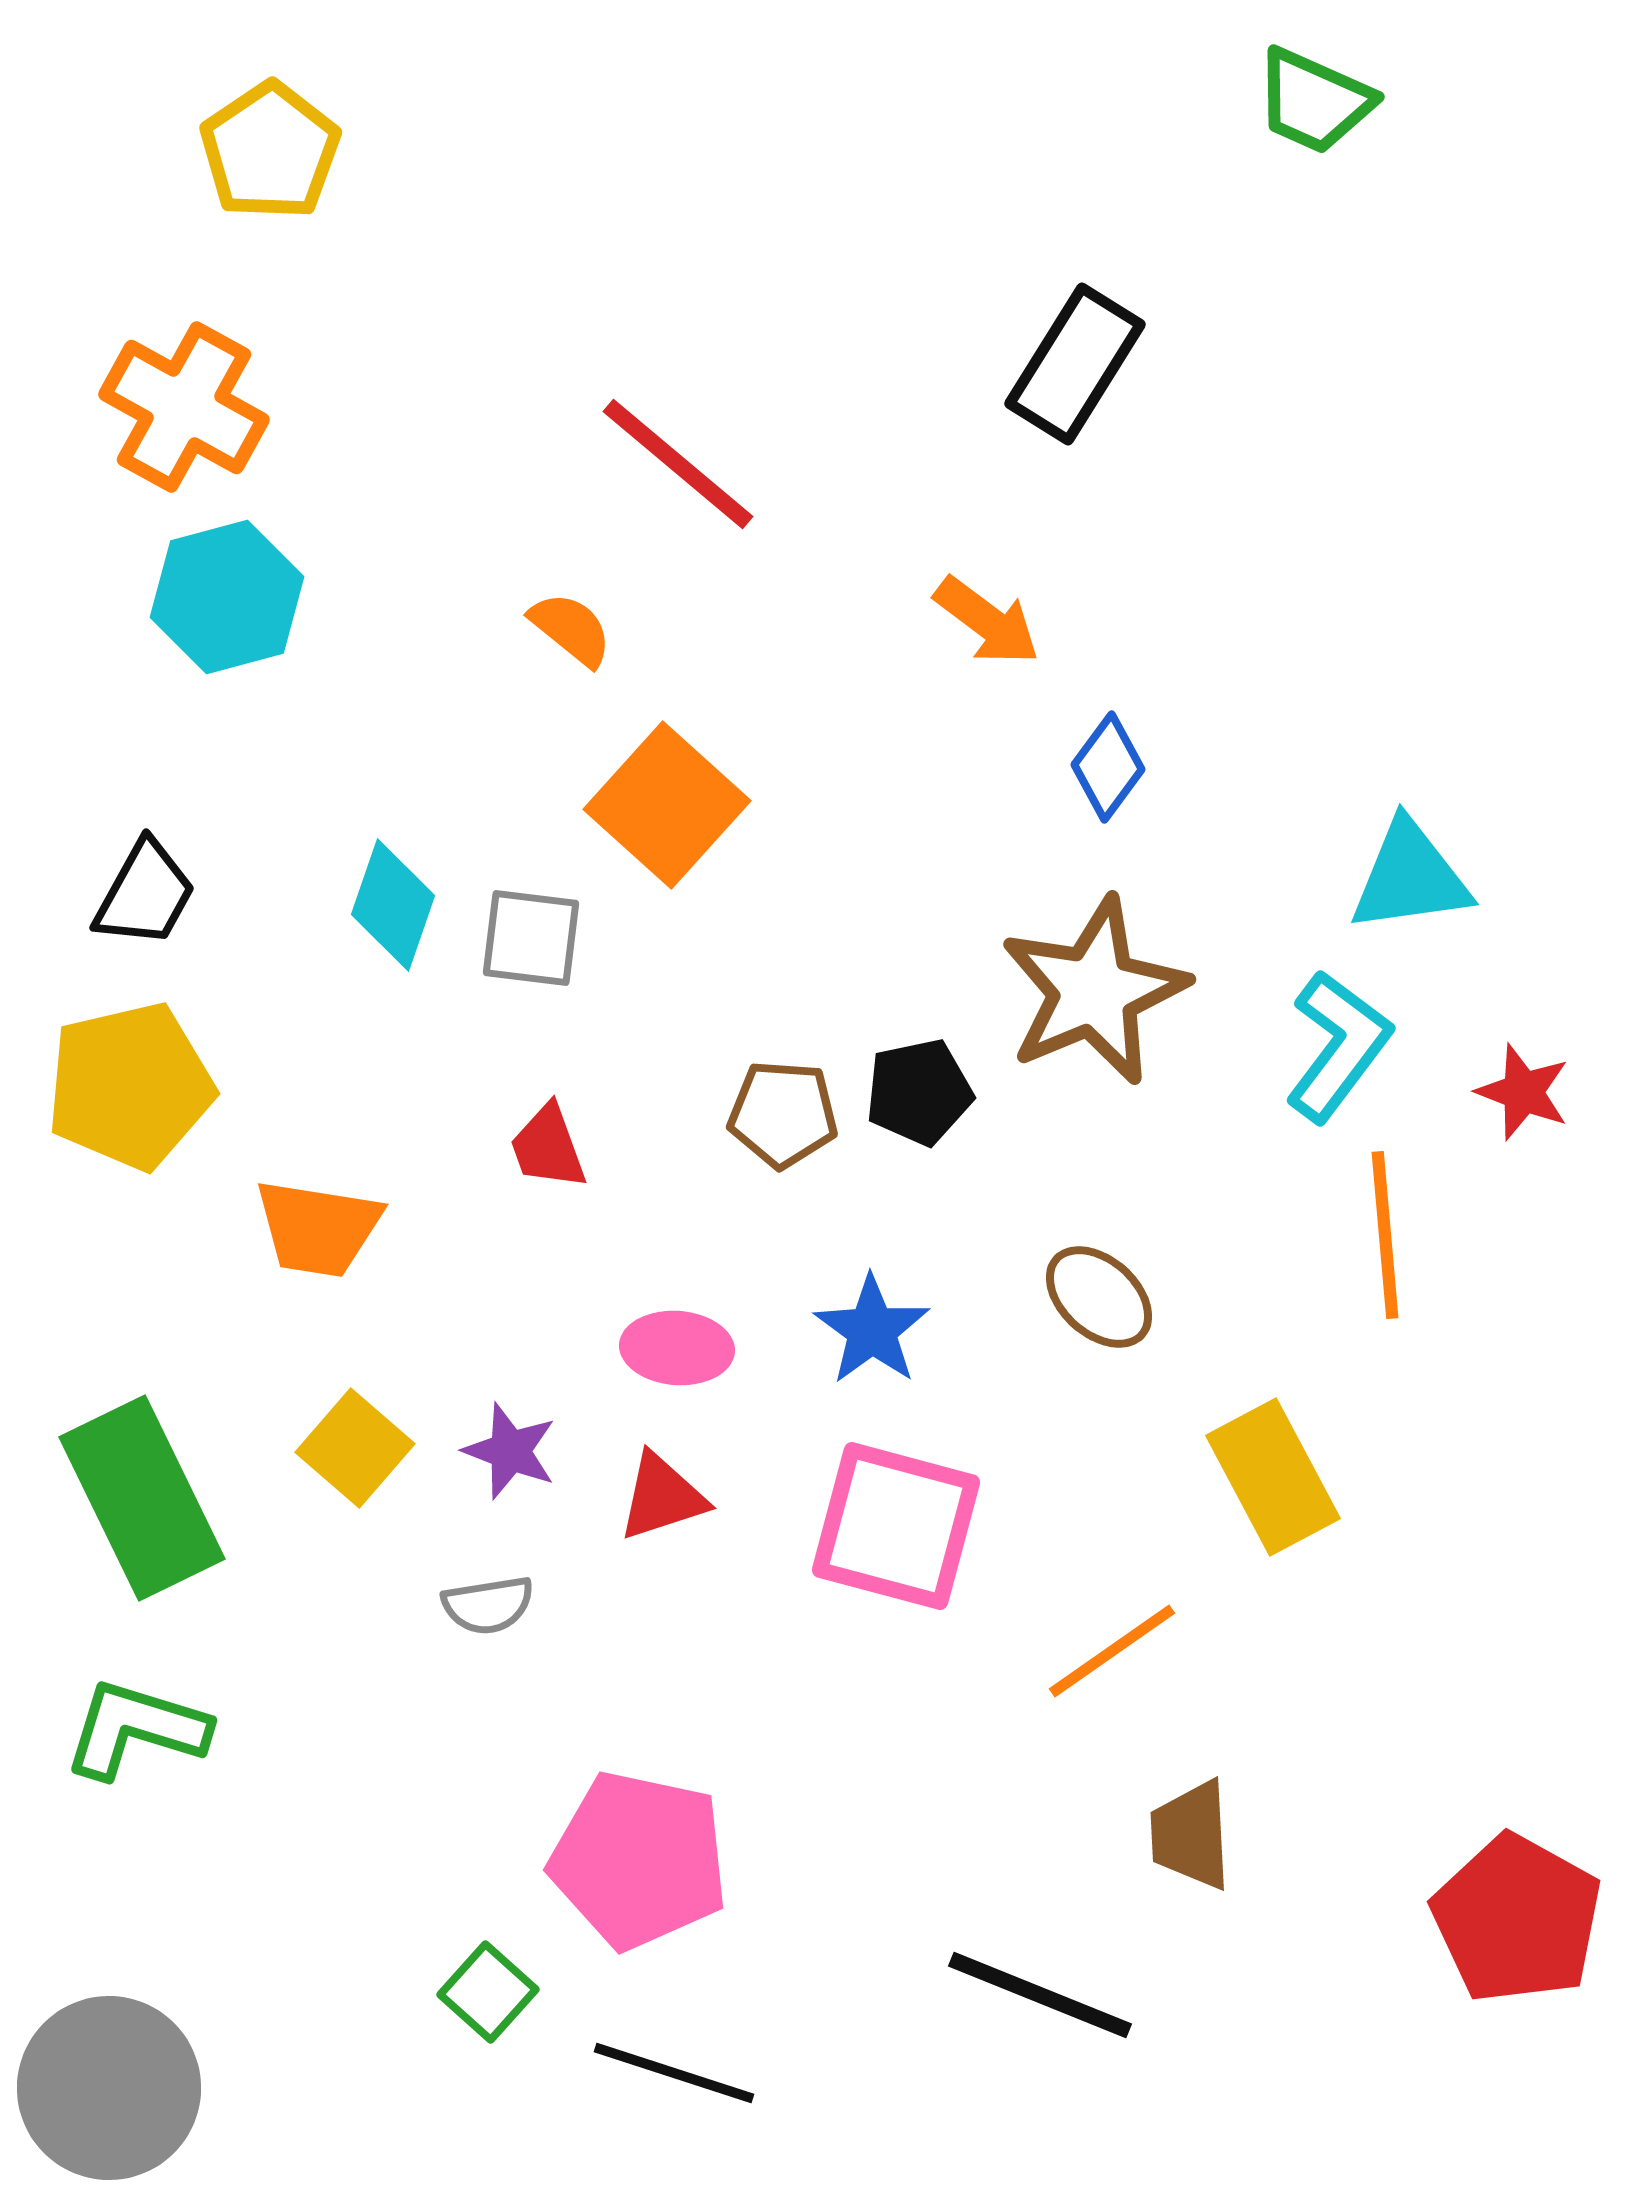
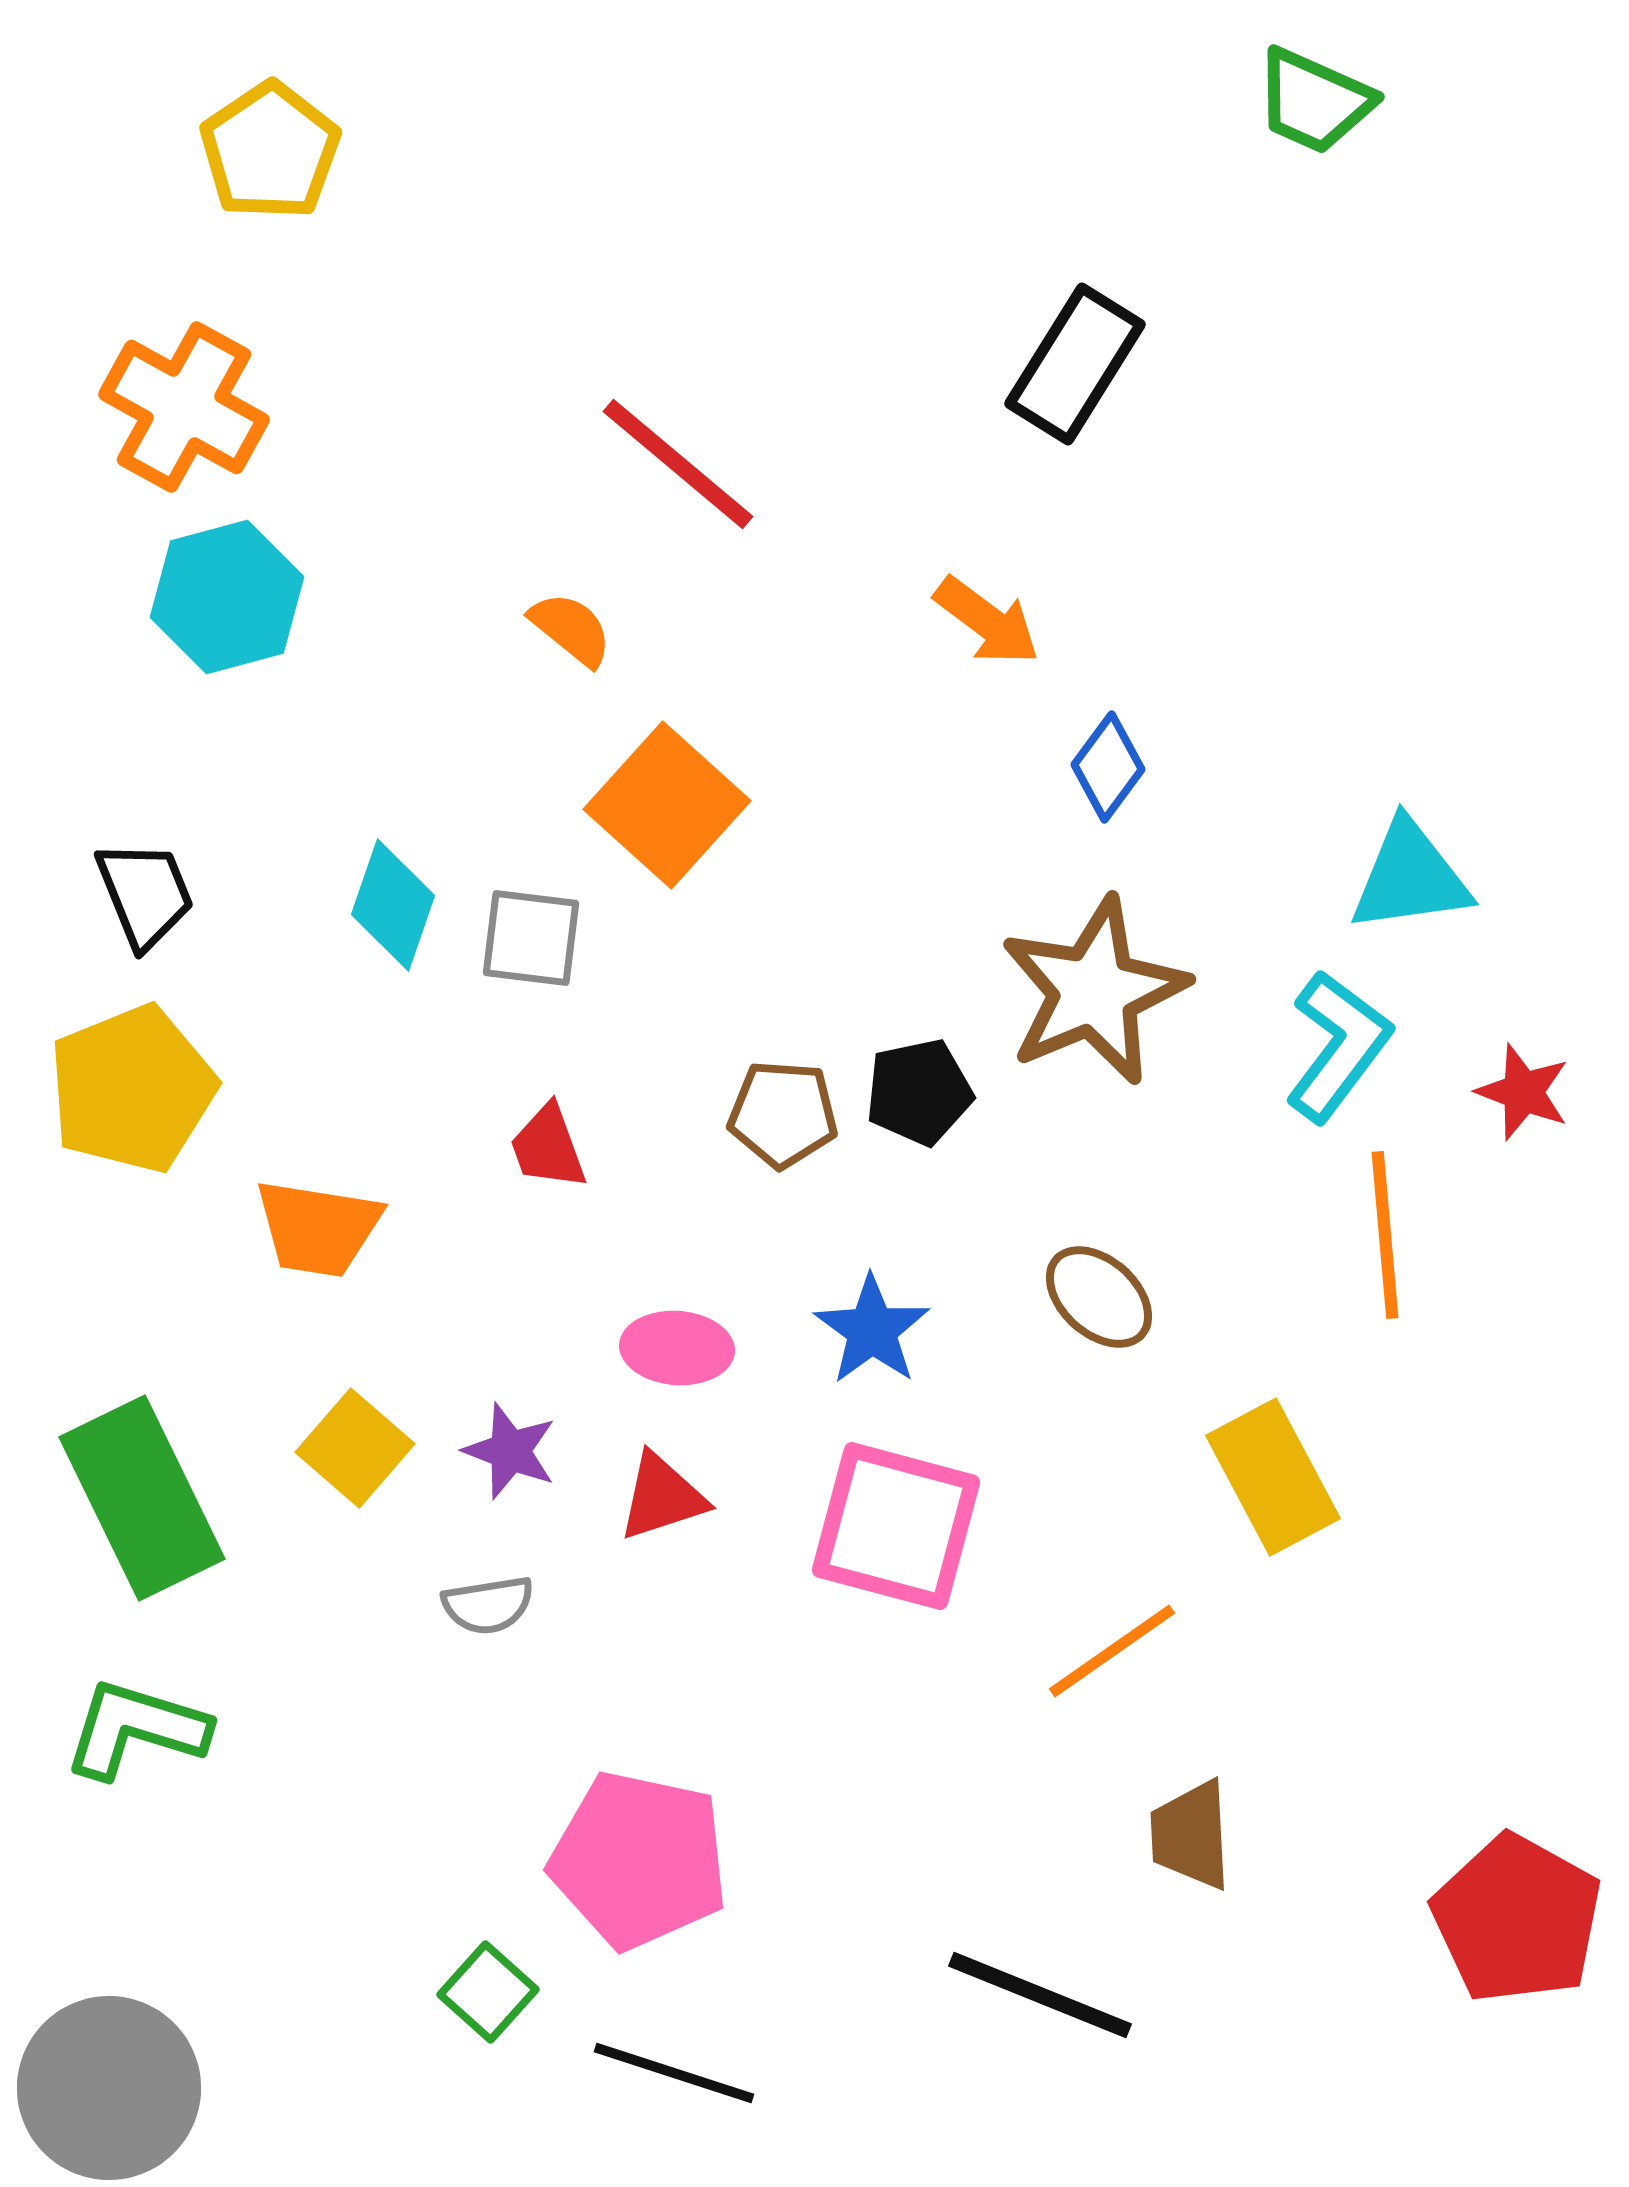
black trapezoid at (145, 894): rotated 51 degrees counterclockwise
yellow pentagon at (130, 1086): moved 2 px right, 3 px down; rotated 9 degrees counterclockwise
